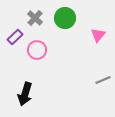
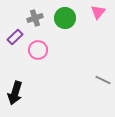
gray cross: rotated 28 degrees clockwise
pink triangle: moved 23 px up
pink circle: moved 1 px right
gray line: rotated 49 degrees clockwise
black arrow: moved 10 px left, 1 px up
